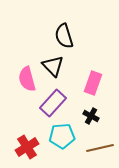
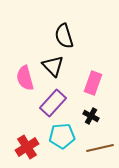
pink semicircle: moved 2 px left, 1 px up
